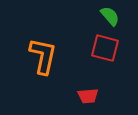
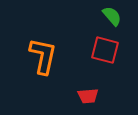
green semicircle: moved 2 px right
red square: moved 2 px down
